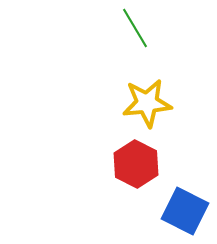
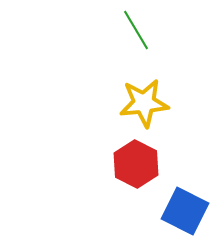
green line: moved 1 px right, 2 px down
yellow star: moved 3 px left
